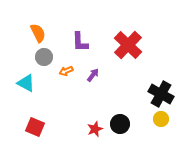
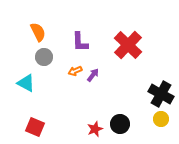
orange semicircle: moved 1 px up
orange arrow: moved 9 px right
